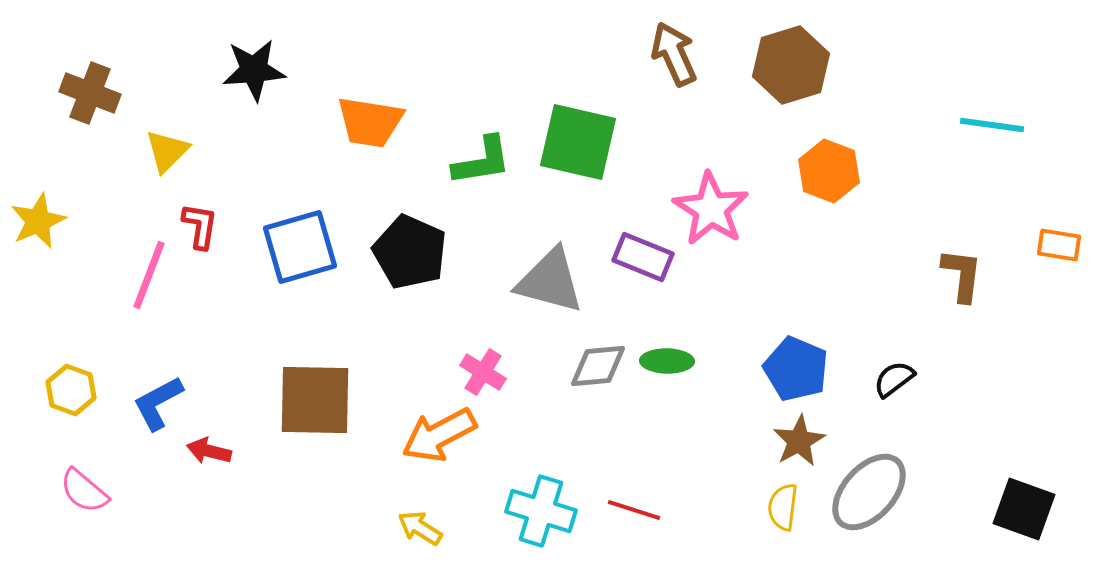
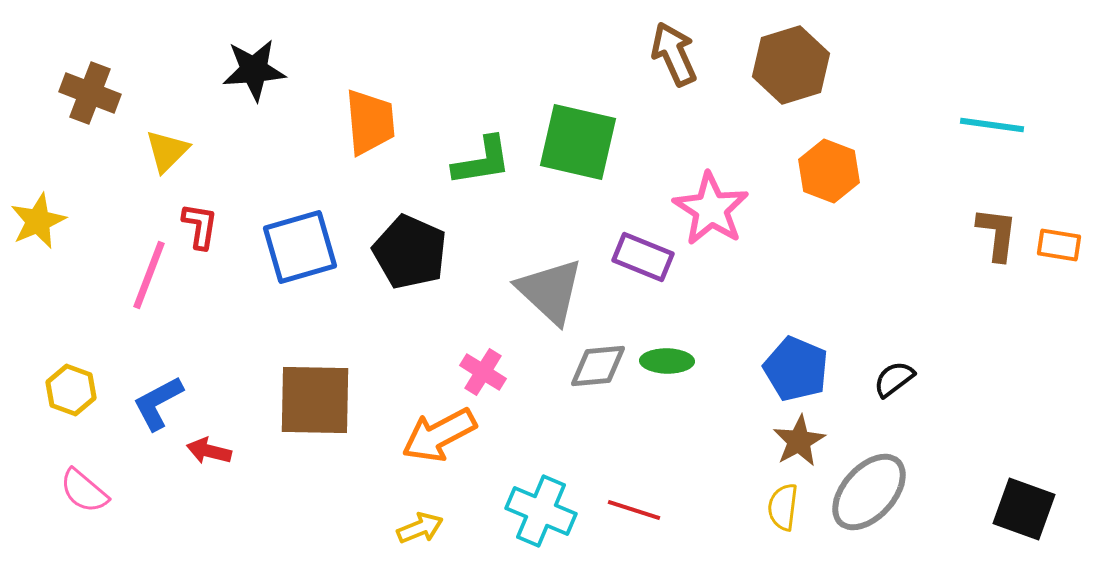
orange trapezoid: rotated 104 degrees counterclockwise
brown L-shape: moved 35 px right, 41 px up
gray triangle: moved 10 px down; rotated 28 degrees clockwise
cyan cross: rotated 6 degrees clockwise
yellow arrow: rotated 126 degrees clockwise
